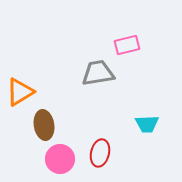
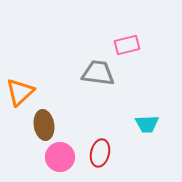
gray trapezoid: rotated 16 degrees clockwise
orange triangle: rotated 12 degrees counterclockwise
pink circle: moved 2 px up
